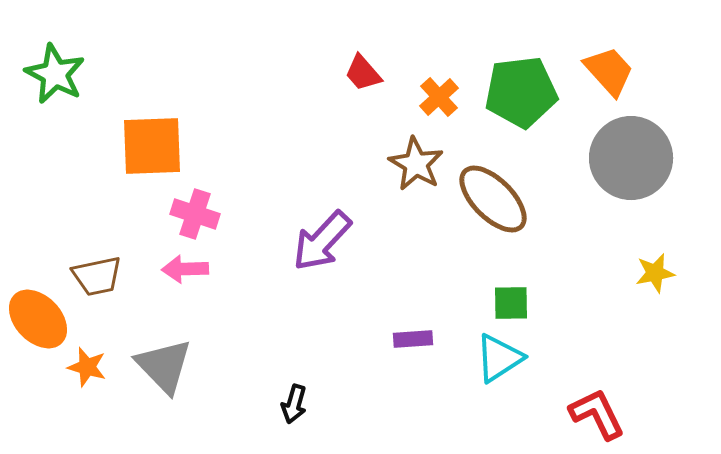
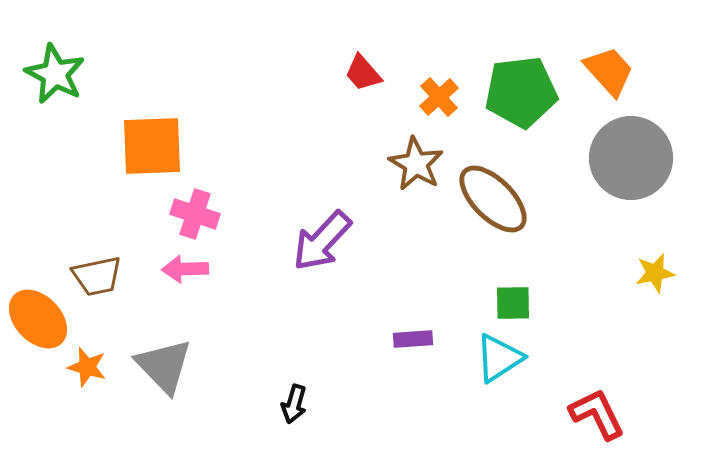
green square: moved 2 px right
